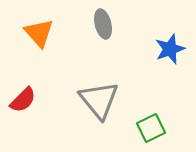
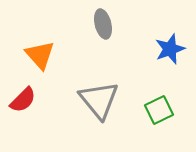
orange triangle: moved 1 px right, 22 px down
green square: moved 8 px right, 18 px up
